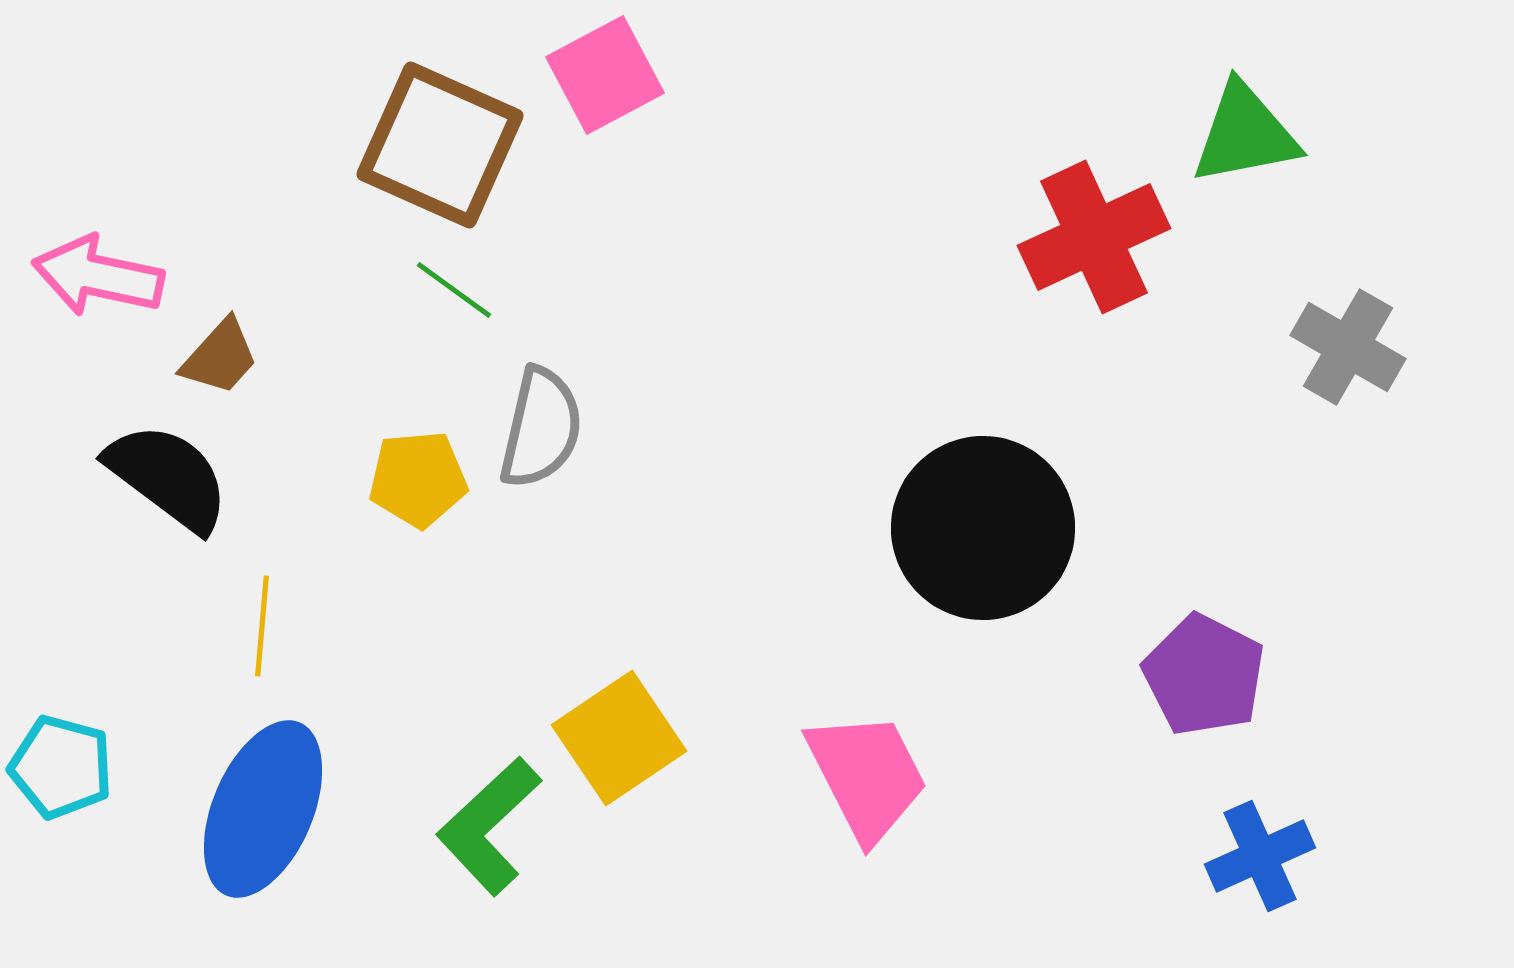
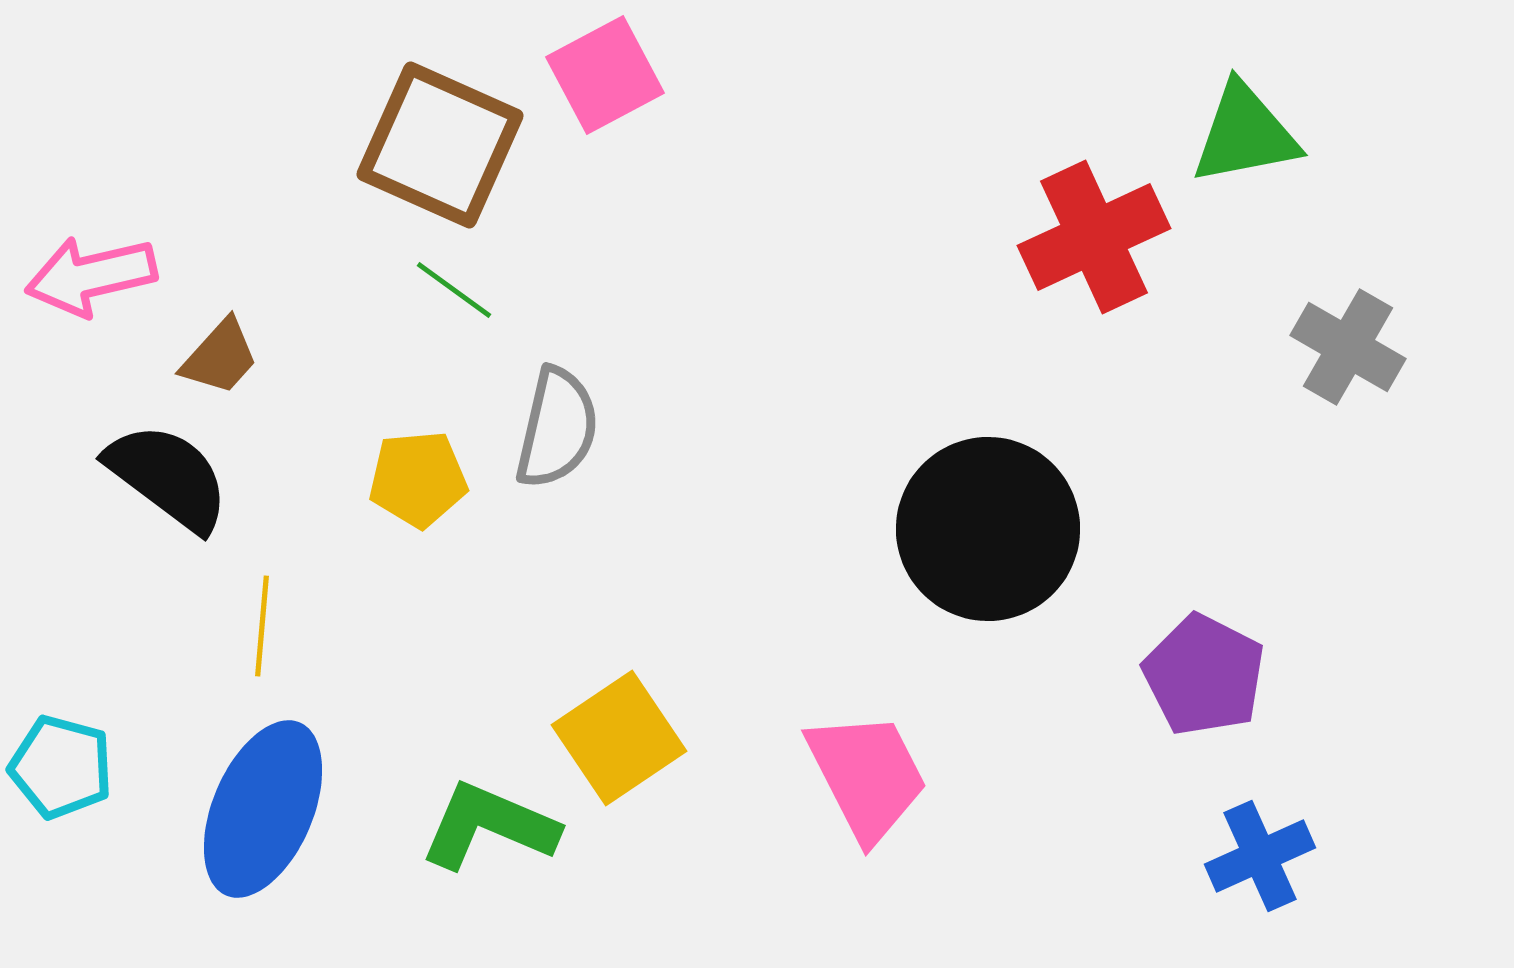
pink arrow: moved 7 px left; rotated 25 degrees counterclockwise
gray semicircle: moved 16 px right
black circle: moved 5 px right, 1 px down
green L-shape: rotated 66 degrees clockwise
